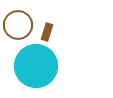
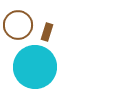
cyan circle: moved 1 px left, 1 px down
